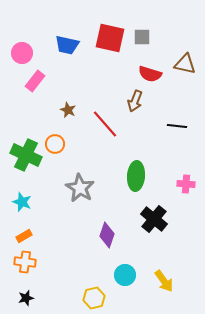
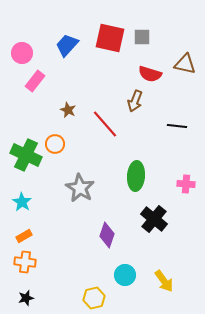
blue trapezoid: rotated 120 degrees clockwise
cyan star: rotated 12 degrees clockwise
